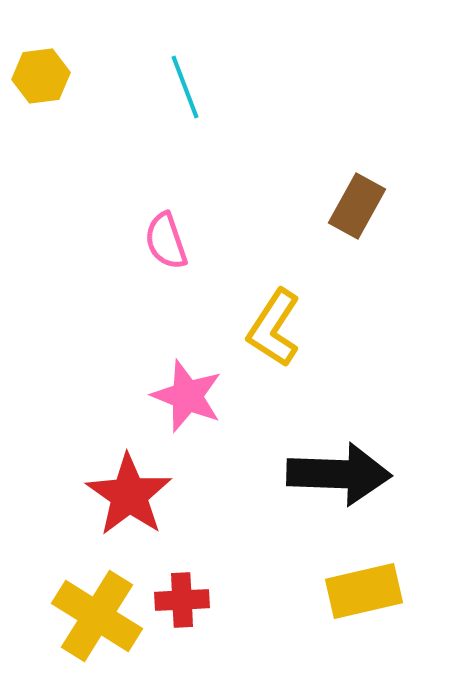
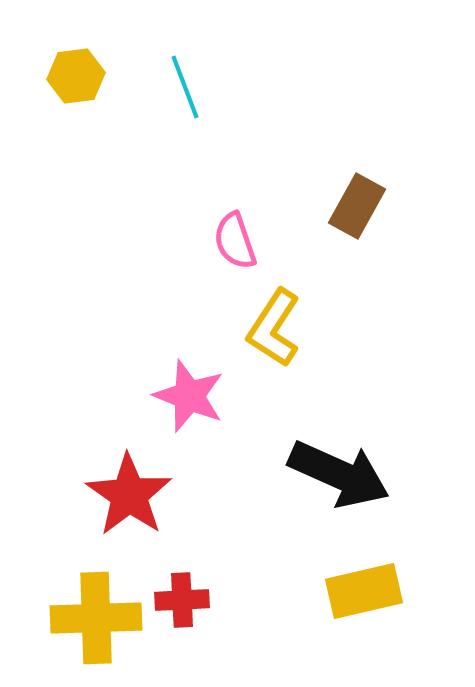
yellow hexagon: moved 35 px right
pink semicircle: moved 69 px right
pink star: moved 2 px right
black arrow: rotated 22 degrees clockwise
yellow cross: moved 1 px left, 2 px down; rotated 34 degrees counterclockwise
